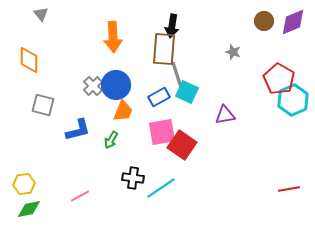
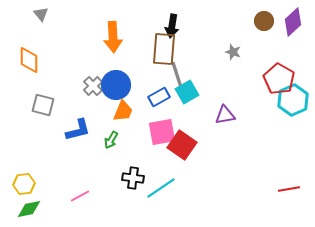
purple diamond: rotated 20 degrees counterclockwise
cyan square: rotated 35 degrees clockwise
